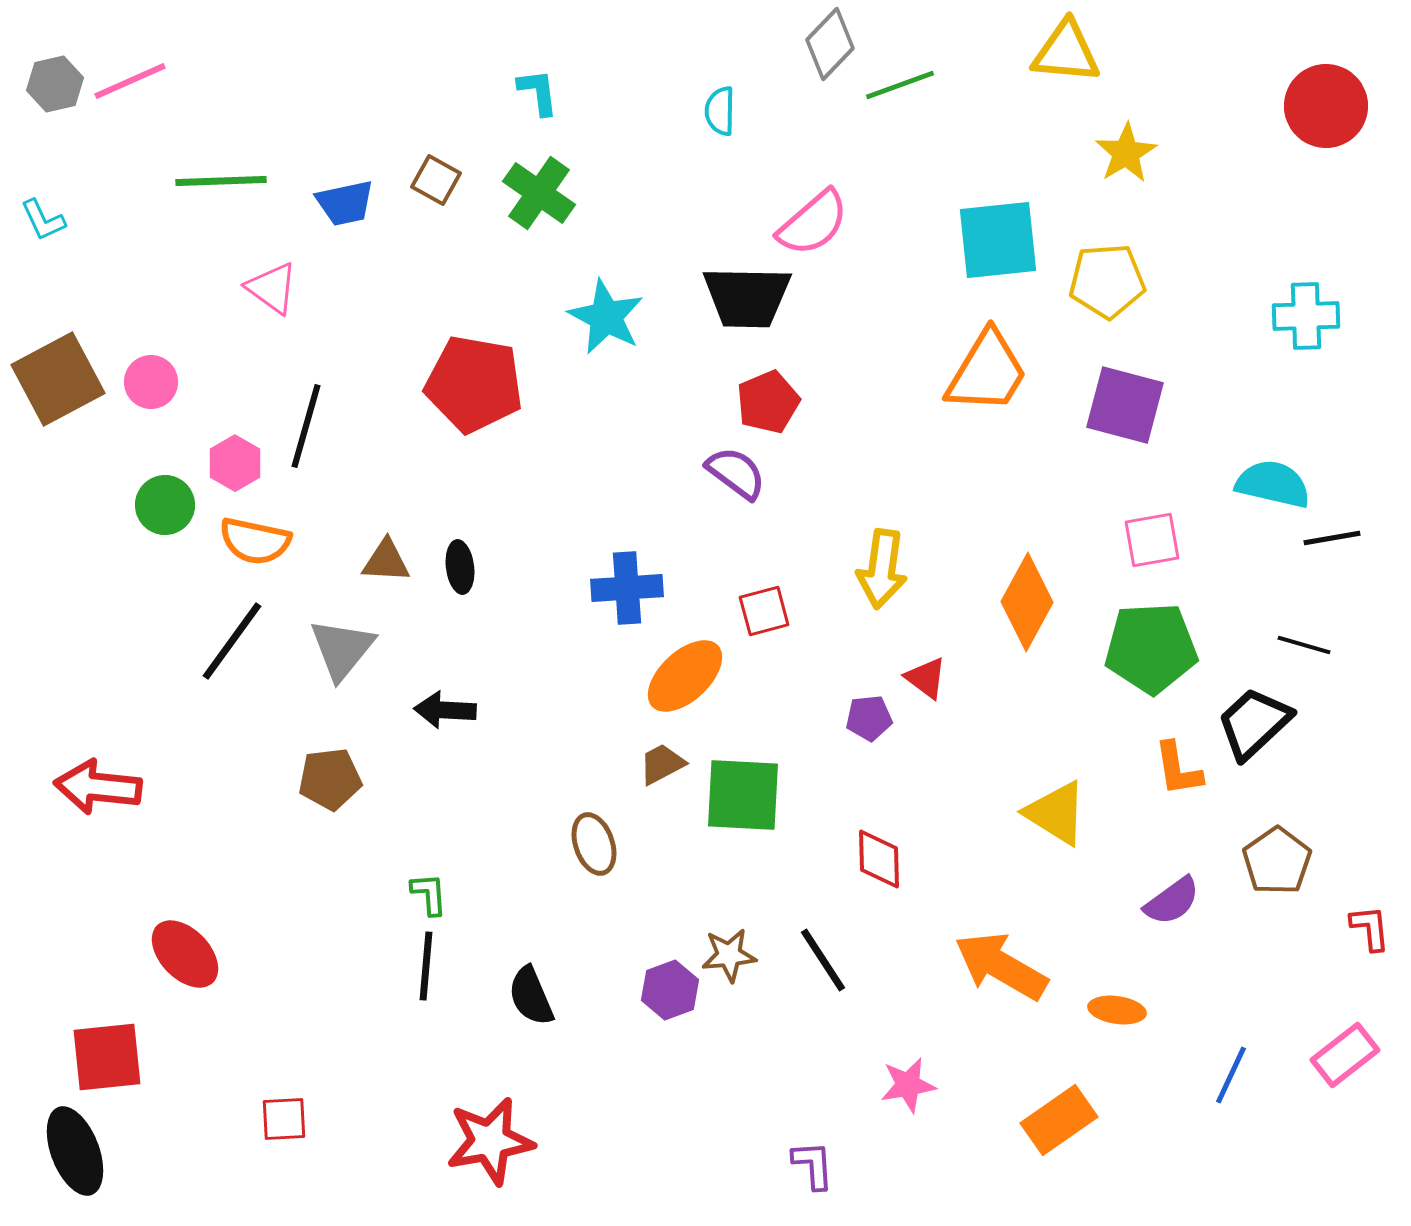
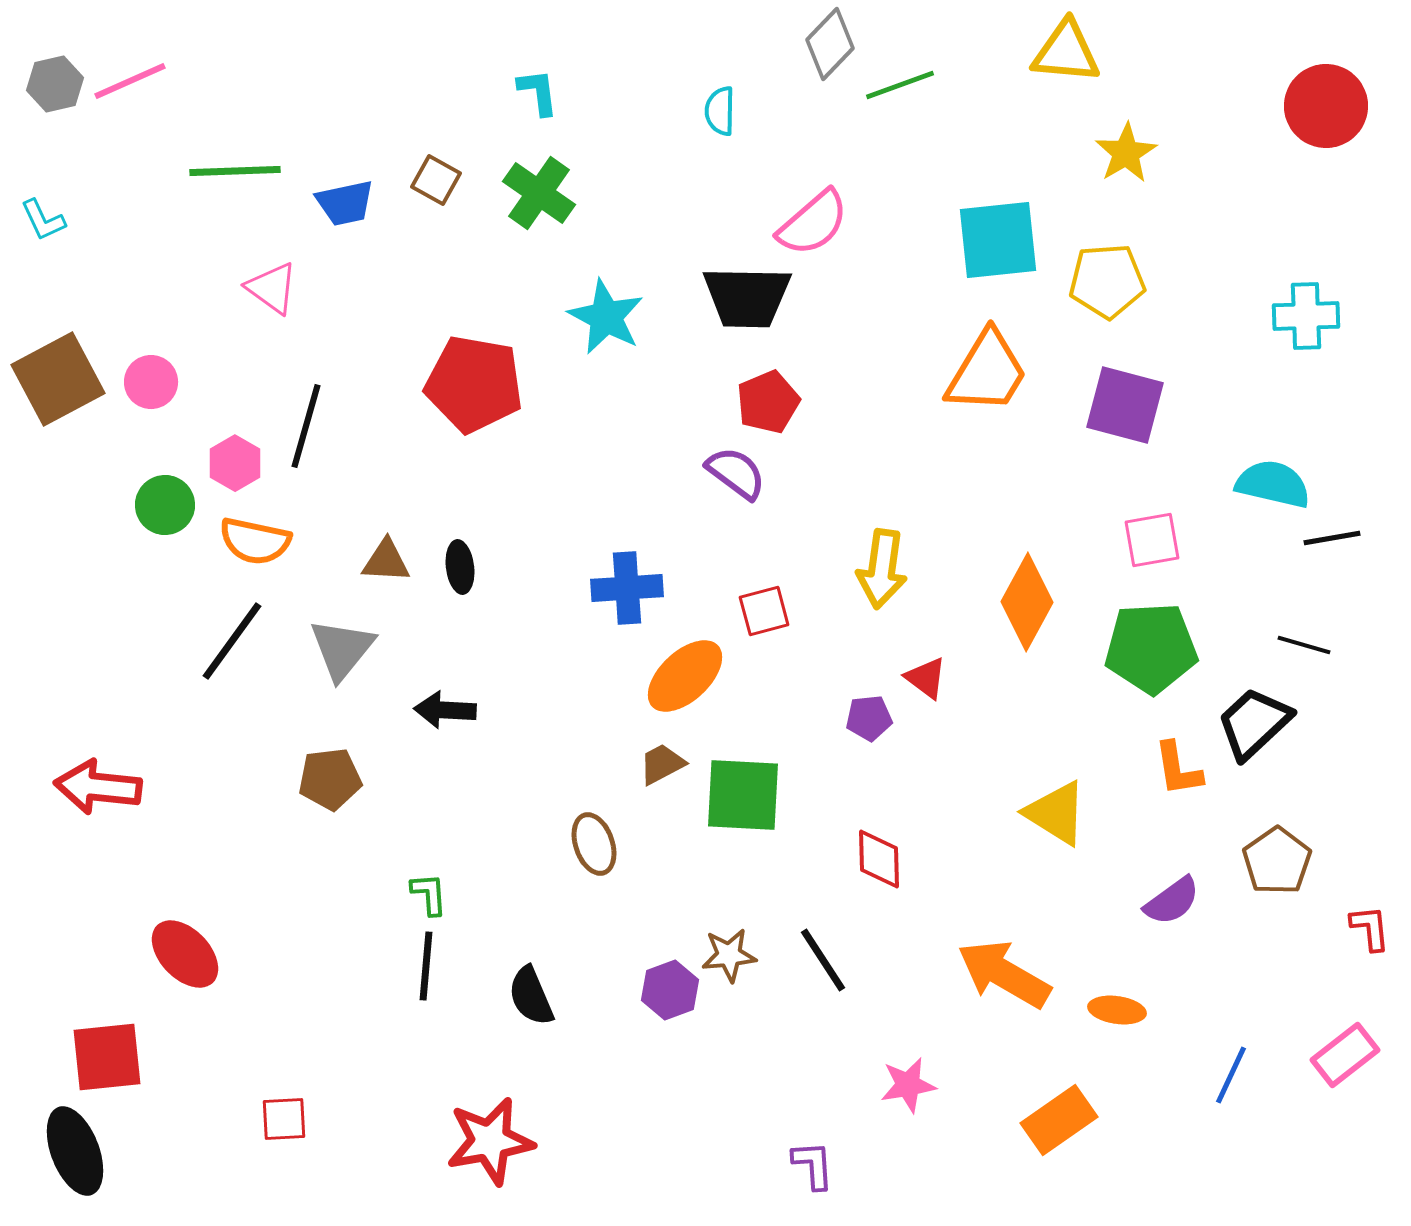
green line at (221, 181): moved 14 px right, 10 px up
orange arrow at (1001, 966): moved 3 px right, 8 px down
